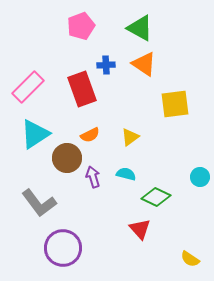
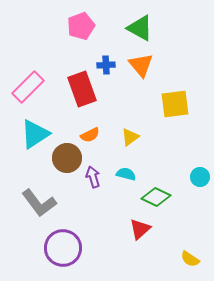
orange triangle: moved 3 px left, 1 px down; rotated 16 degrees clockwise
red triangle: rotated 30 degrees clockwise
